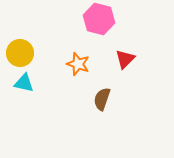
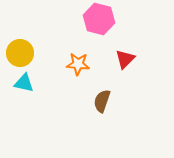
orange star: rotated 15 degrees counterclockwise
brown semicircle: moved 2 px down
